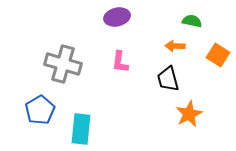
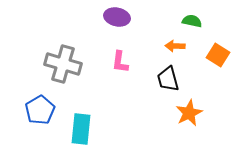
purple ellipse: rotated 25 degrees clockwise
orange star: moved 1 px up
